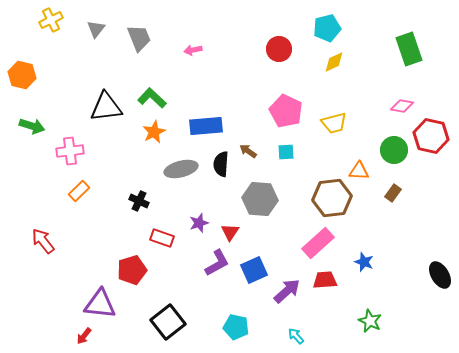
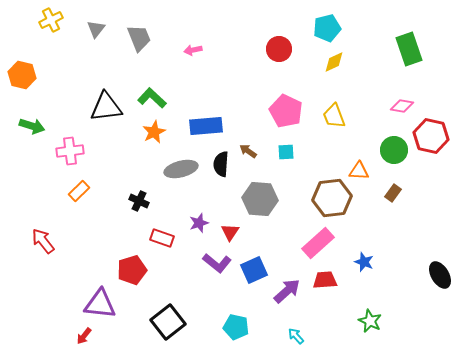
yellow trapezoid at (334, 123): moved 7 px up; rotated 84 degrees clockwise
purple L-shape at (217, 263): rotated 68 degrees clockwise
